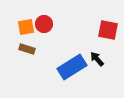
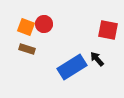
orange square: rotated 30 degrees clockwise
